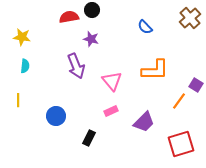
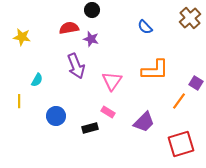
red semicircle: moved 11 px down
cyan semicircle: moved 12 px right, 14 px down; rotated 24 degrees clockwise
pink triangle: rotated 15 degrees clockwise
purple square: moved 2 px up
yellow line: moved 1 px right, 1 px down
pink rectangle: moved 3 px left, 1 px down; rotated 56 degrees clockwise
black rectangle: moved 1 px right, 10 px up; rotated 49 degrees clockwise
